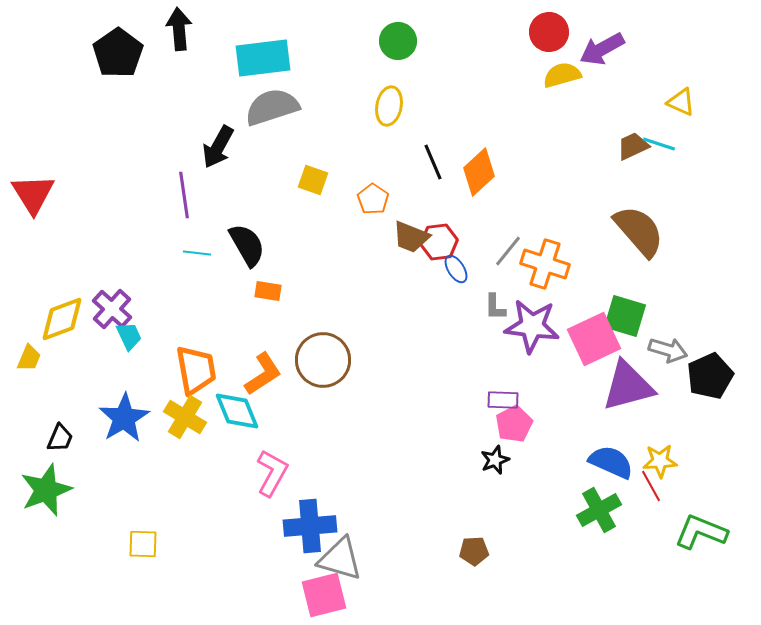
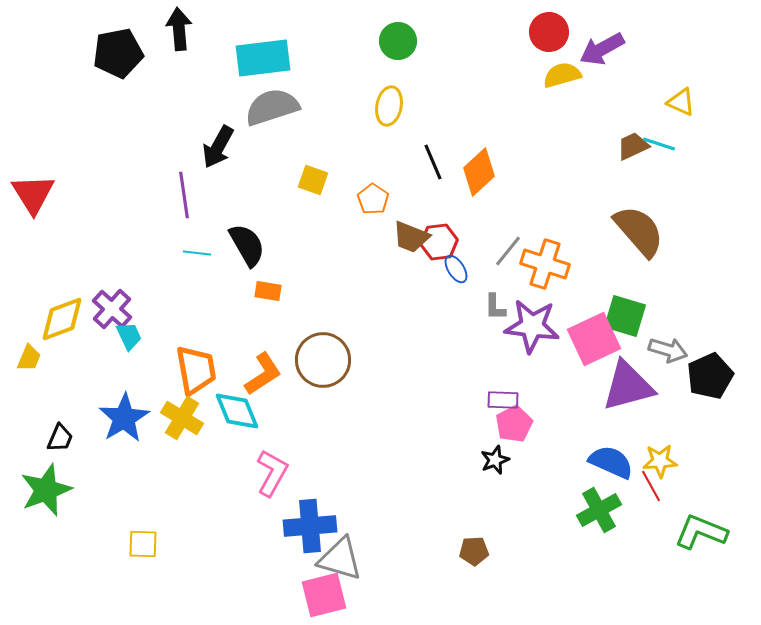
black pentagon at (118, 53): rotated 24 degrees clockwise
yellow cross at (185, 417): moved 3 px left, 1 px down
